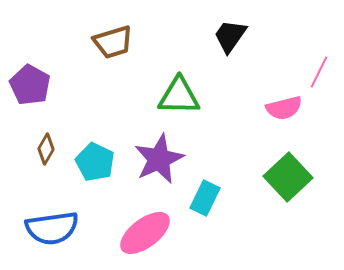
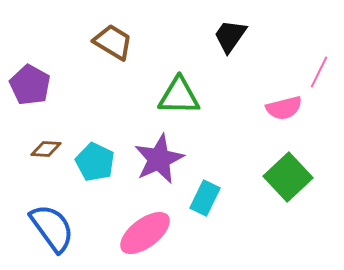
brown trapezoid: rotated 132 degrees counterclockwise
brown diamond: rotated 64 degrees clockwise
blue semicircle: rotated 118 degrees counterclockwise
